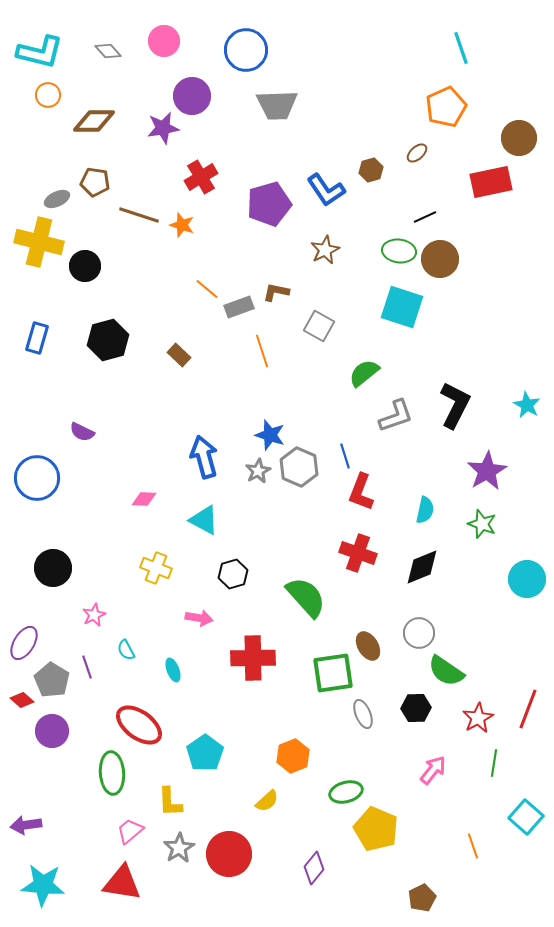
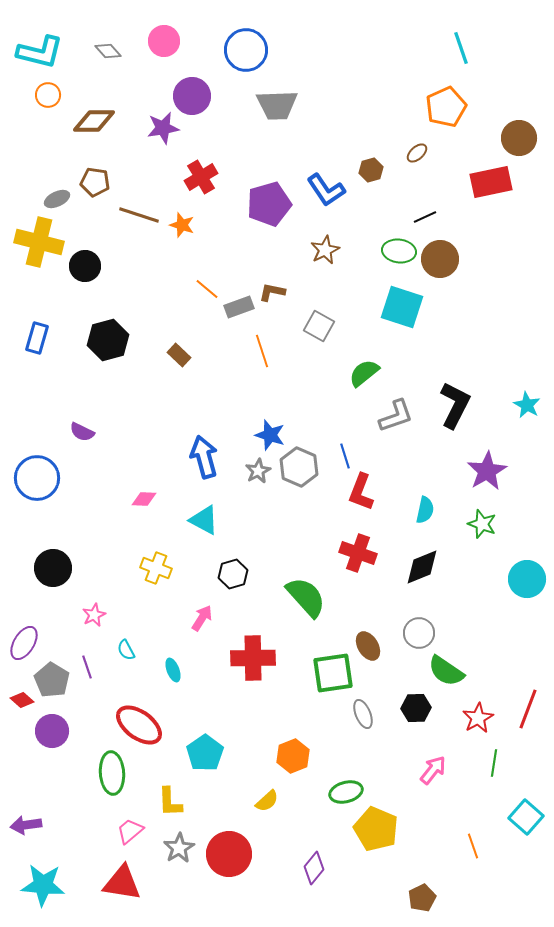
brown L-shape at (276, 292): moved 4 px left
pink arrow at (199, 618): moved 3 px right; rotated 68 degrees counterclockwise
